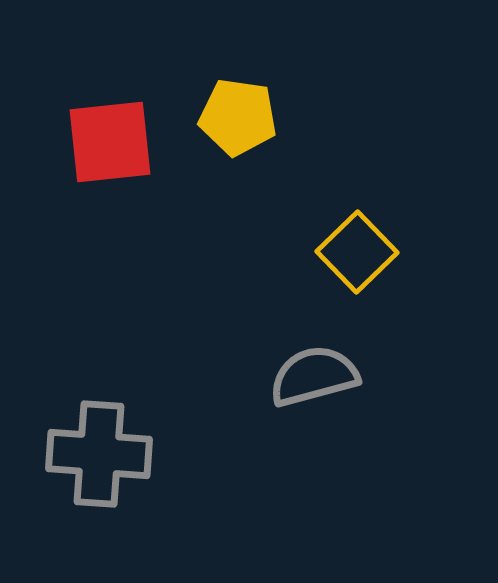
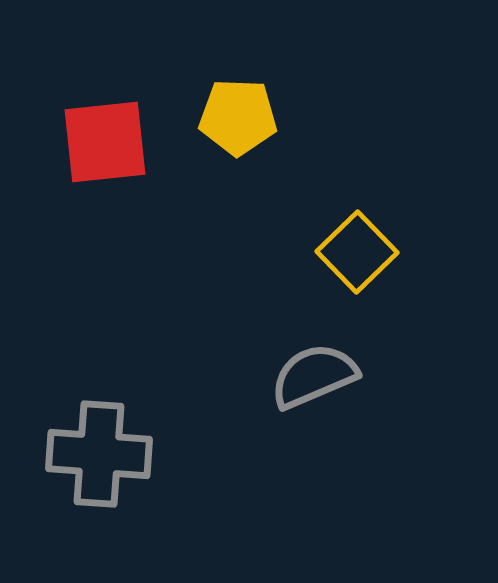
yellow pentagon: rotated 6 degrees counterclockwise
red square: moved 5 px left
gray semicircle: rotated 8 degrees counterclockwise
